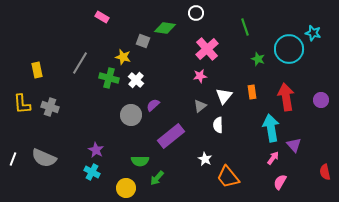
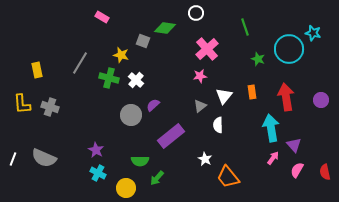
yellow star: moved 2 px left, 2 px up
cyan cross: moved 6 px right, 1 px down
pink semicircle: moved 17 px right, 12 px up
